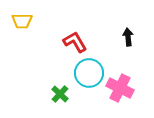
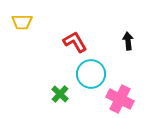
yellow trapezoid: moved 1 px down
black arrow: moved 4 px down
cyan circle: moved 2 px right, 1 px down
pink cross: moved 11 px down
